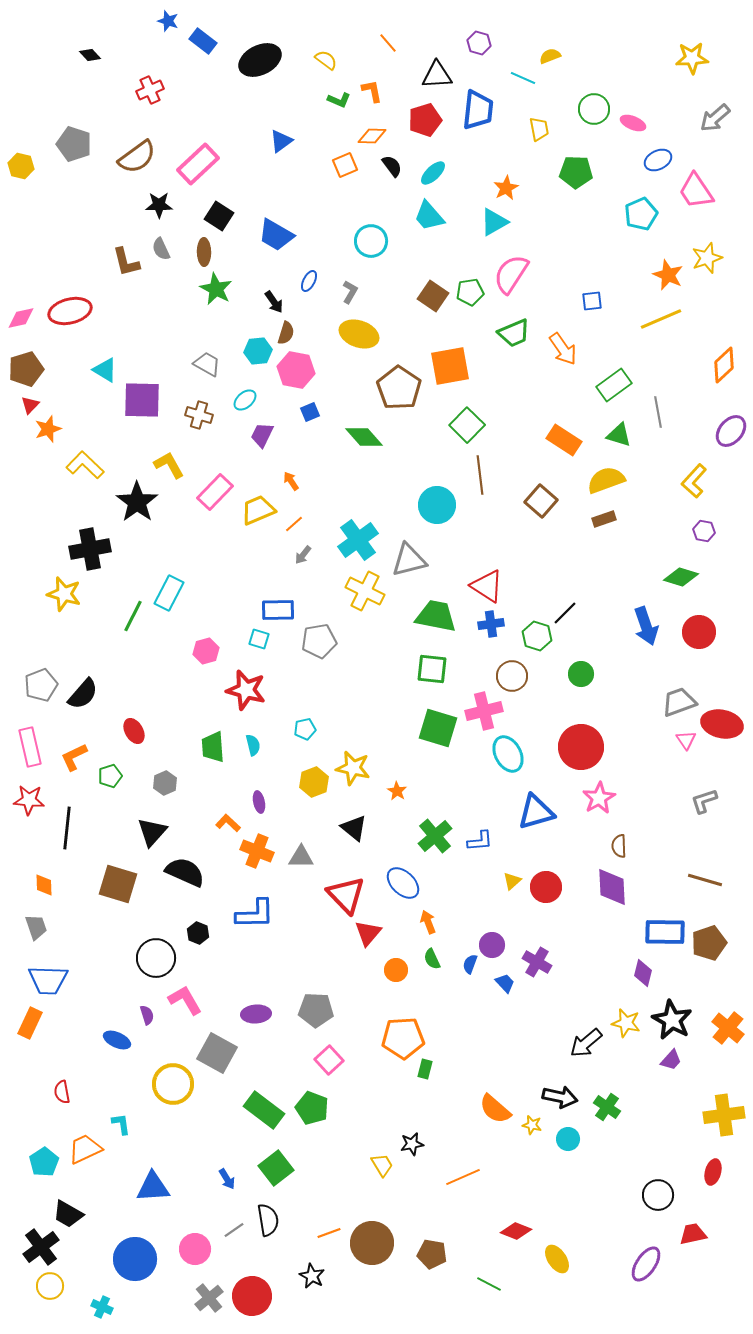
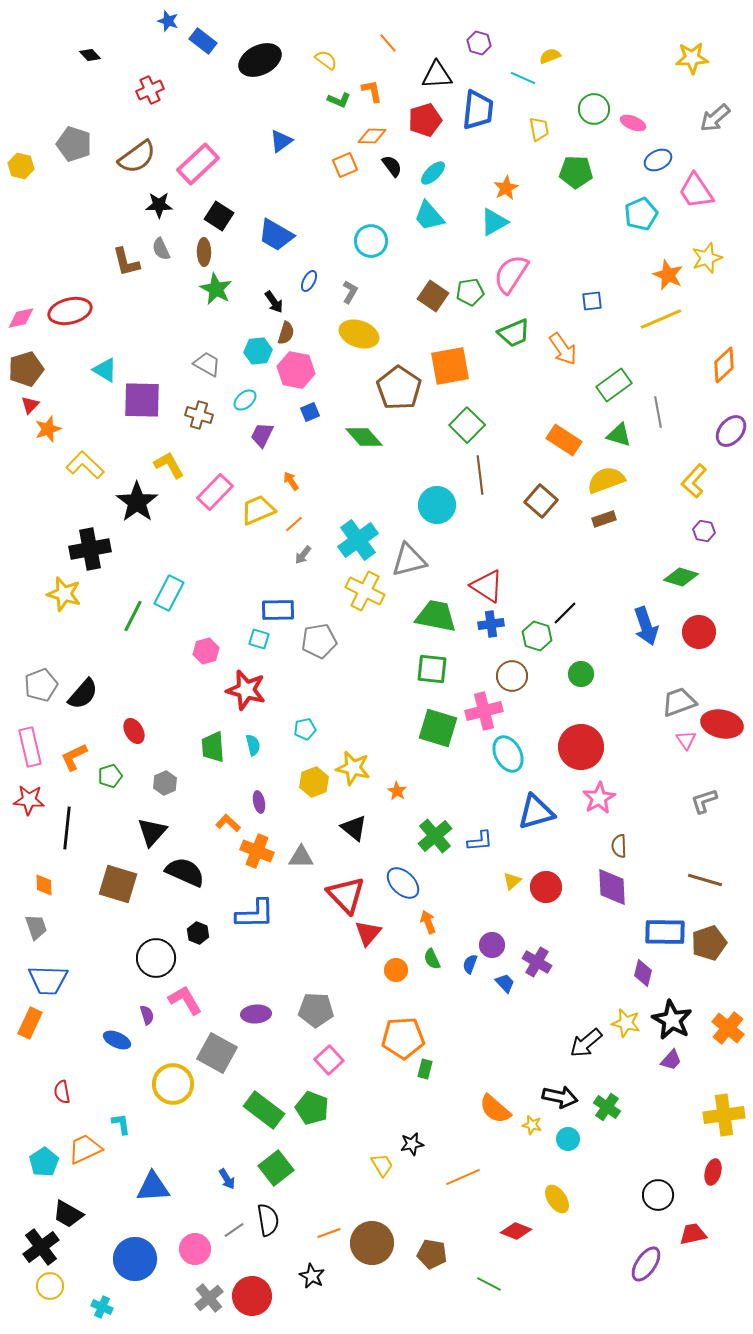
yellow ellipse at (557, 1259): moved 60 px up
